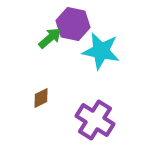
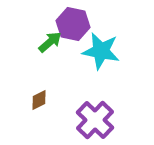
green arrow: moved 4 px down
brown diamond: moved 2 px left, 2 px down
purple cross: rotated 12 degrees clockwise
